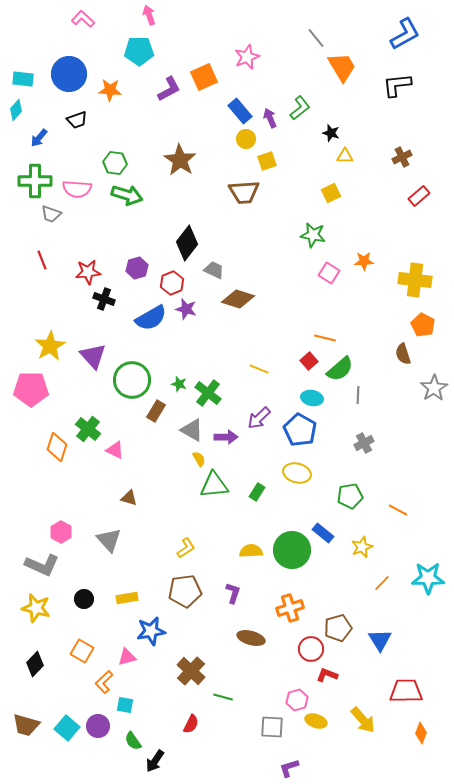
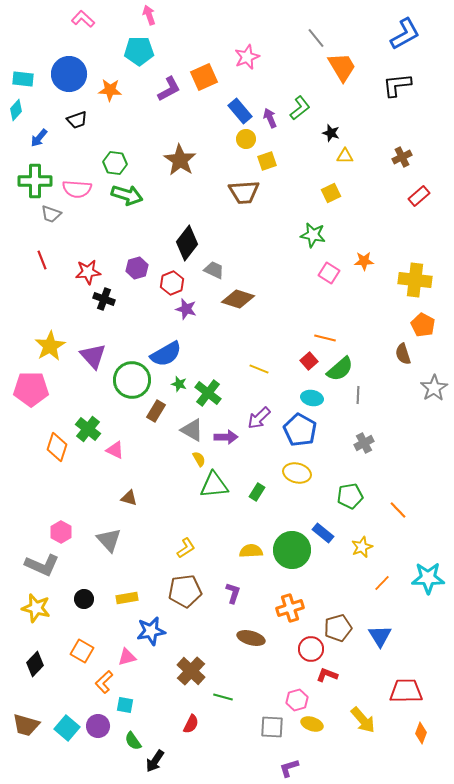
blue semicircle at (151, 318): moved 15 px right, 36 px down
orange line at (398, 510): rotated 18 degrees clockwise
blue triangle at (380, 640): moved 4 px up
yellow ellipse at (316, 721): moved 4 px left, 3 px down
